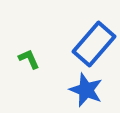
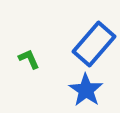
blue star: rotated 12 degrees clockwise
